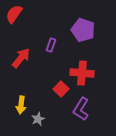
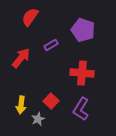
red semicircle: moved 16 px right, 3 px down
purple rectangle: rotated 40 degrees clockwise
red square: moved 10 px left, 12 px down
